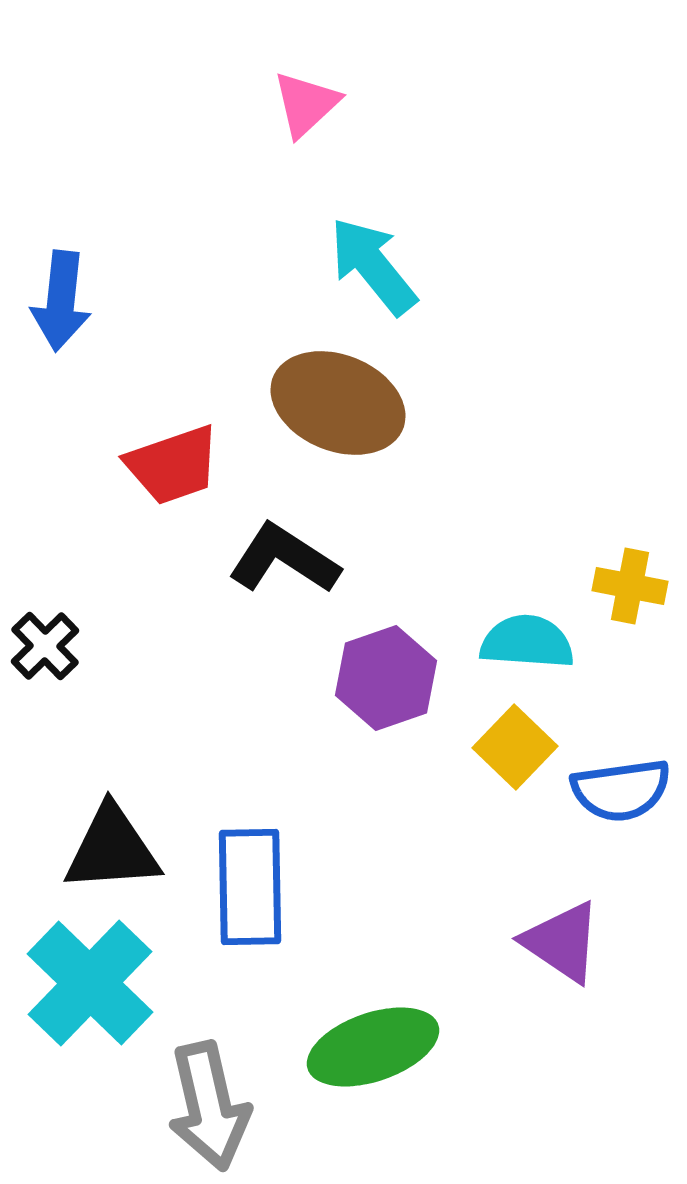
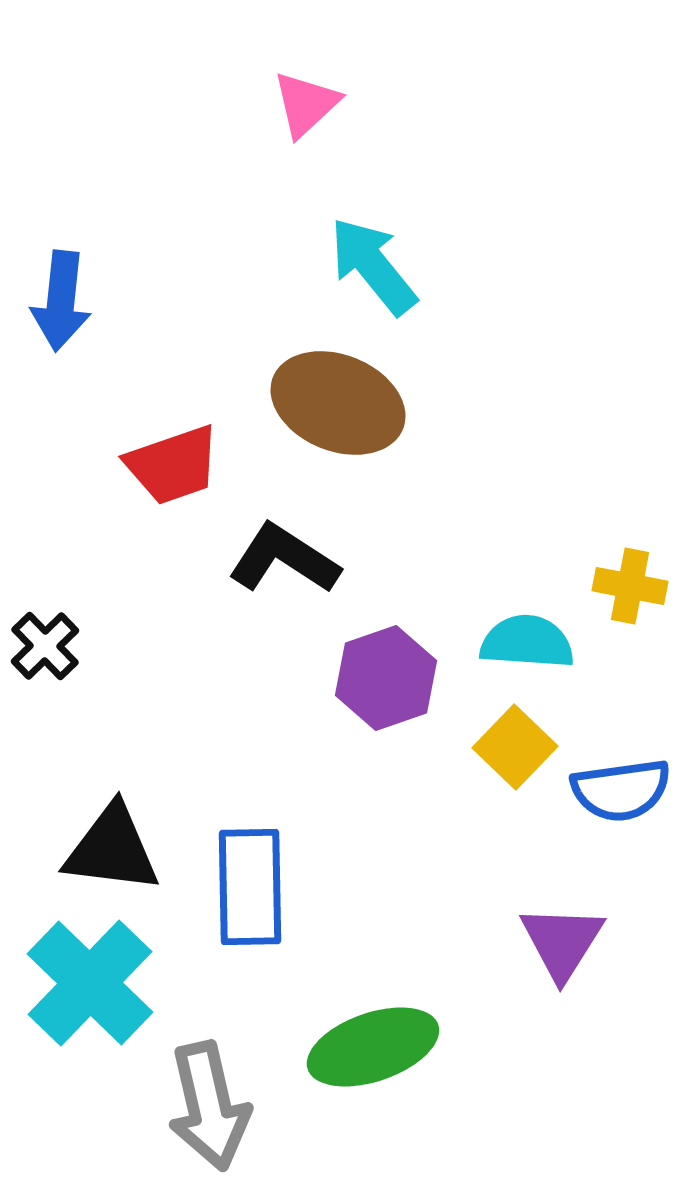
black triangle: rotated 11 degrees clockwise
purple triangle: rotated 28 degrees clockwise
